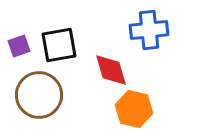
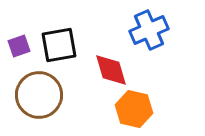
blue cross: rotated 18 degrees counterclockwise
